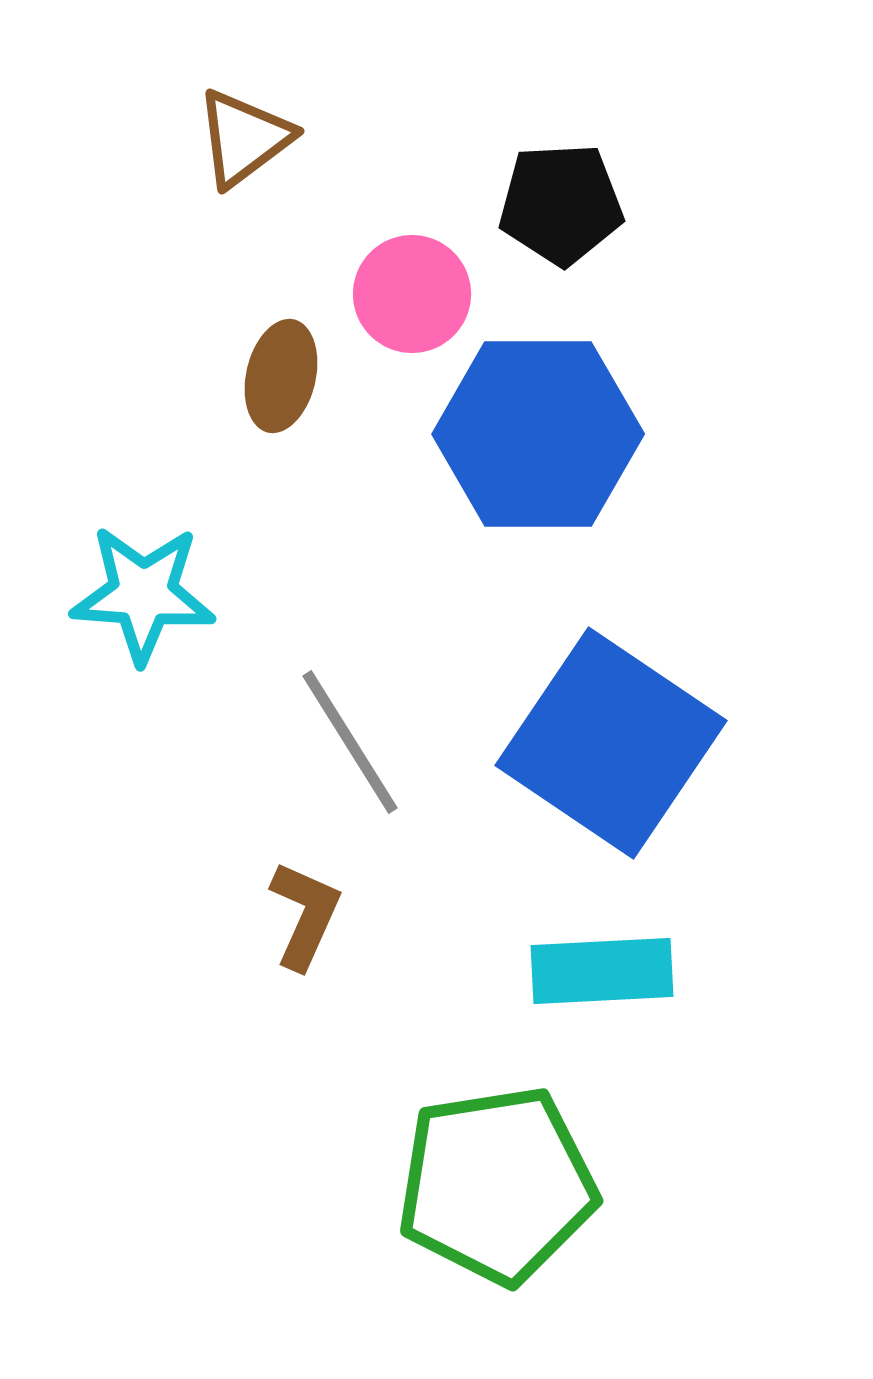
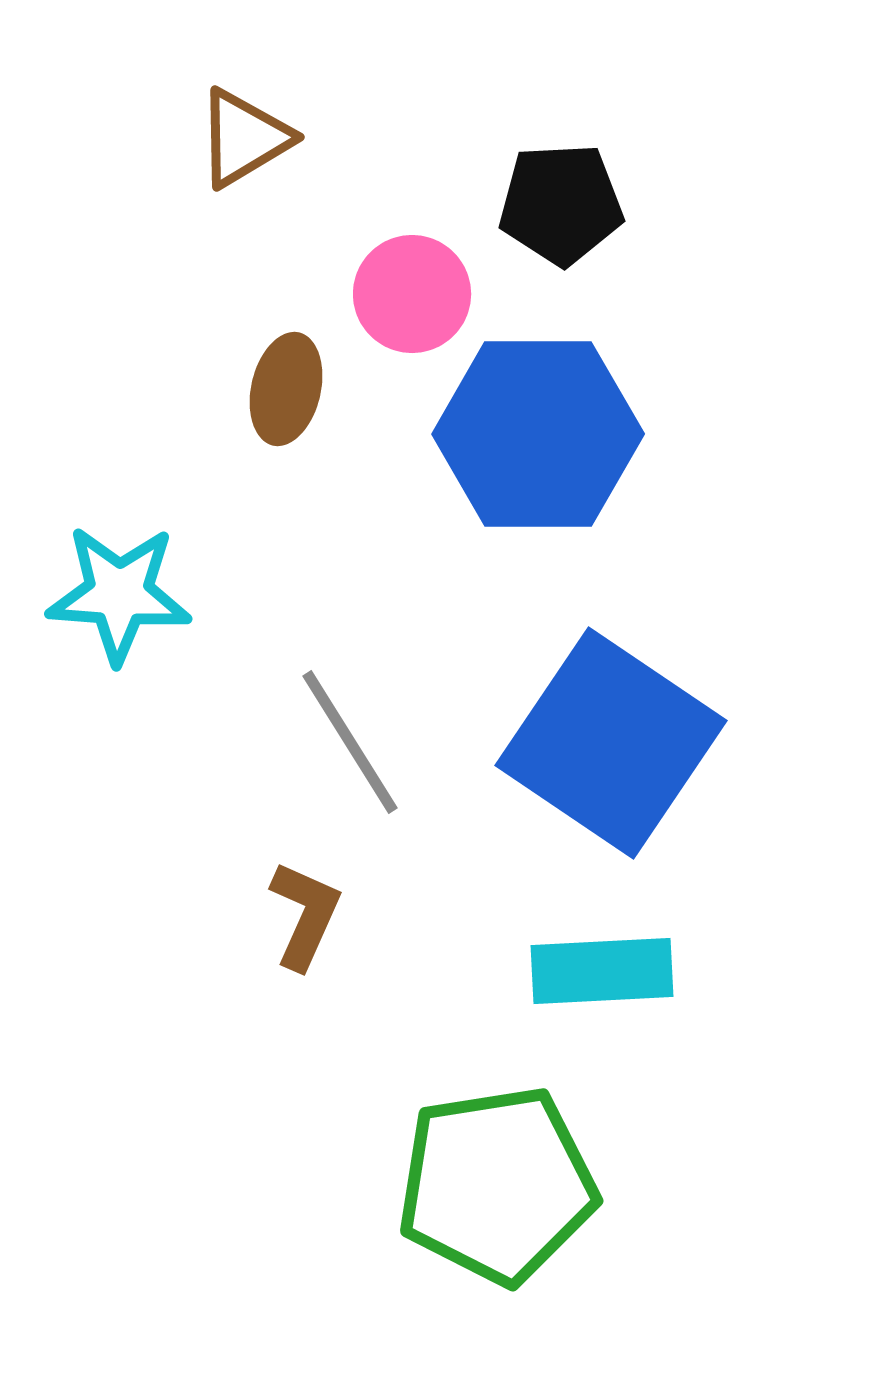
brown triangle: rotated 6 degrees clockwise
brown ellipse: moved 5 px right, 13 px down
cyan star: moved 24 px left
